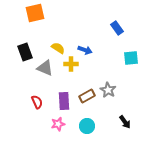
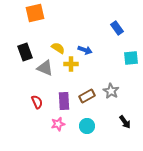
gray star: moved 3 px right, 1 px down
